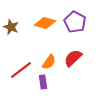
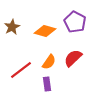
orange diamond: moved 8 px down
brown star: moved 1 px right; rotated 21 degrees clockwise
purple rectangle: moved 4 px right, 2 px down
